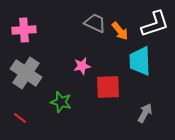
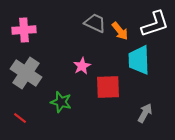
cyan trapezoid: moved 1 px left, 1 px up
pink star: rotated 18 degrees counterclockwise
